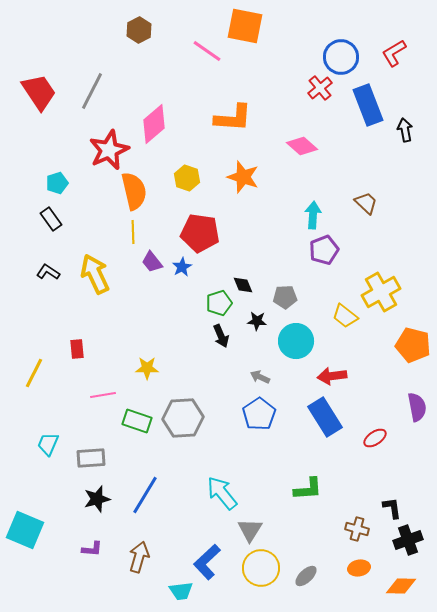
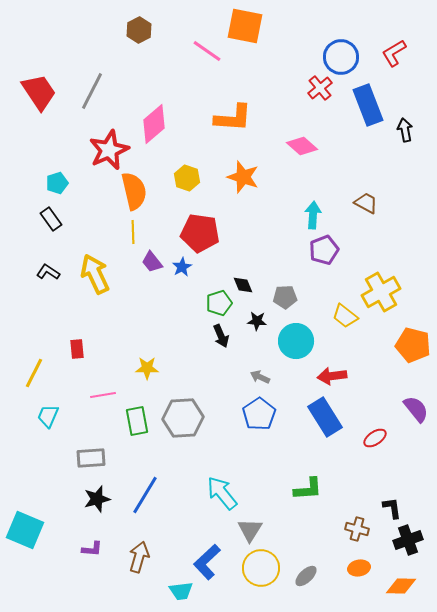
brown trapezoid at (366, 203): rotated 15 degrees counterclockwise
purple semicircle at (417, 407): moved 1 px left, 2 px down; rotated 28 degrees counterclockwise
green rectangle at (137, 421): rotated 60 degrees clockwise
cyan trapezoid at (48, 444): moved 28 px up
